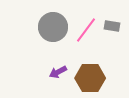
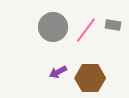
gray rectangle: moved 1 px right, 1 px up
